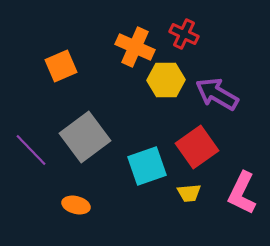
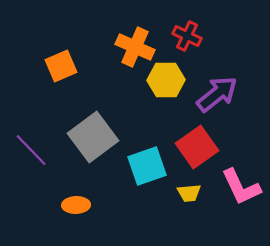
red cross: moved 3 px right, 2 px down
purple arrow: rotated 111 degrees clockwise
gray square: moved 8 px right
pink L-shape: moved 1 px left, 6 px up; rotated 51 degrees counterclockwise
orange ellipse: rotated 16 degrees counterclockwise
